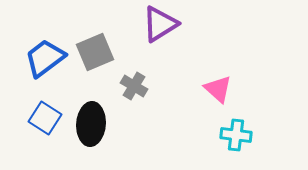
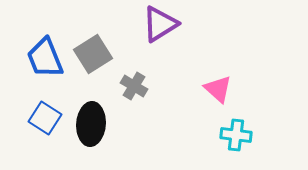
gray square: moved 2 px left, 2 px down; rotated 9 degrees counterclockwise
blue trapezoid: rotated 75 degrees counterclockwise
